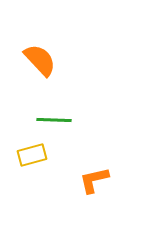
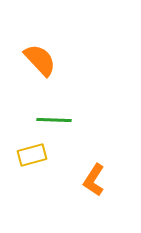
orange L-shape: rotated 44 degrees counterclockwise
